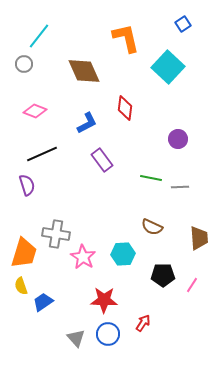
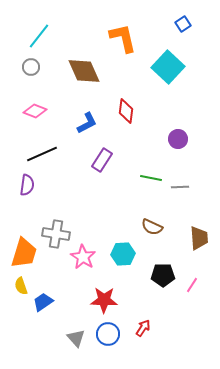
orange L-shape: moved 3 px left
gray circle: moved 7 px right, 3 px down
red diamond: moved 1 px right, 3 px down
purple rectangle: rotated 70 degrees clockwise
purple semicircle: rotated 25 degrees clockwise
red arrow: moved 5 px down
